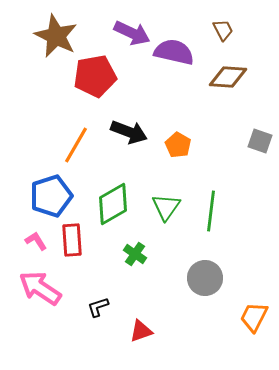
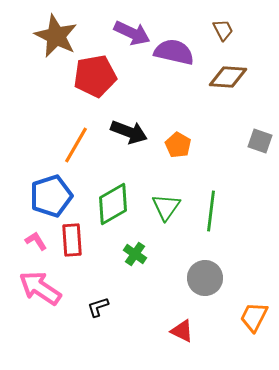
red triangle: moved 41 px right; rotated 45 degrees clockwise
